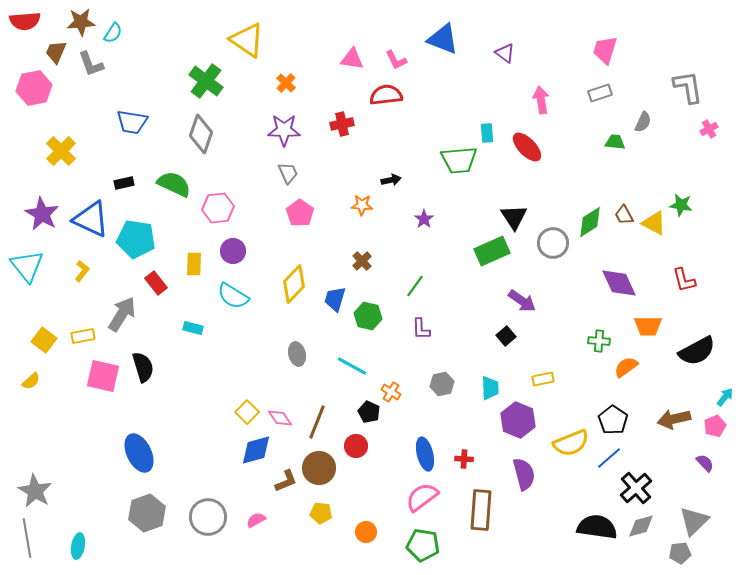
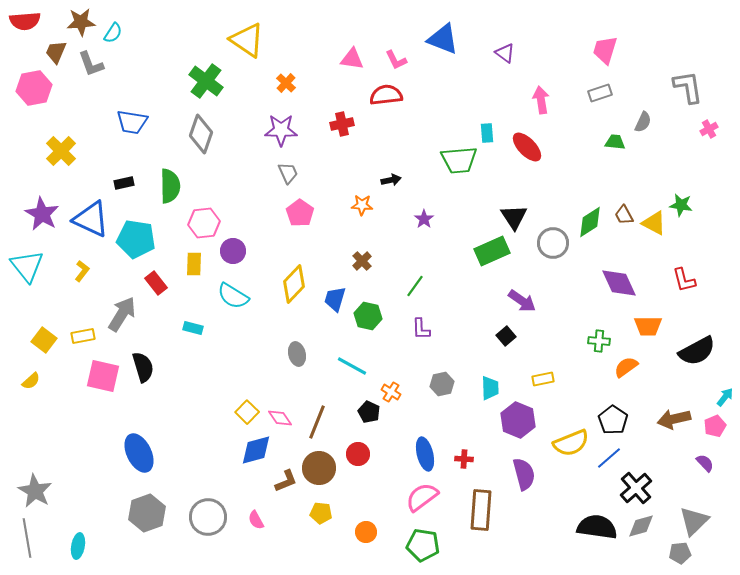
purple star at (284, 130): moved 3 px left
green semicircle at (174, 184): moved 4 px left, 2 px down; rotated 64 degrees clockwise
pink hexagon at (218, 208): moved 14 px left, 15 px down
red circle at (356, 446): moved 2 px right, 8 px down
pink semicircle at (256, 520): rotated 90 degrees counterclockwise
